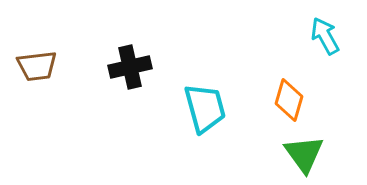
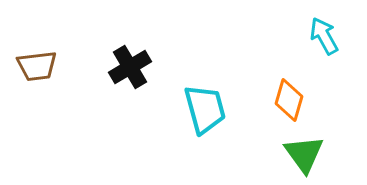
cyan arrow: moved 1 px left
black cross: rotated 18 degrees counterclockwise
cyan trapezoid: moved 1 px down
